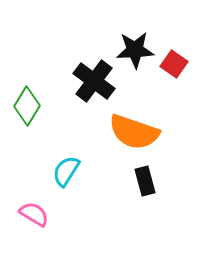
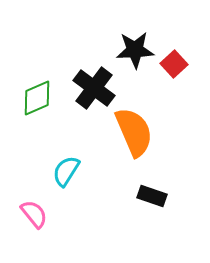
red square: rotated 12 degrees clockwise
black cross: moved 7 px down
green diamond: moved 10 px right, 8 px up; rotated 36 degrees clockwise
orange semicircle: rotated 132 degrees counterclockwise
black rectangle: moved 7 px right, 15 px down; rotated 56 degrees counterclockwise
pink semicircle: rotated 20 degrees clockwise
